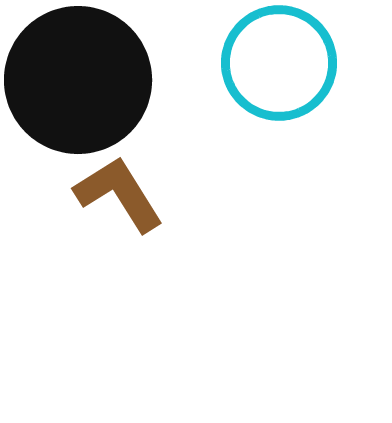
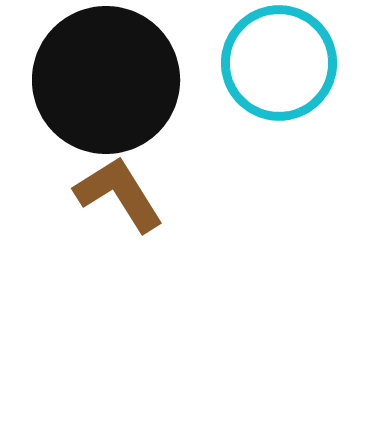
black circle: moved 28 px right
